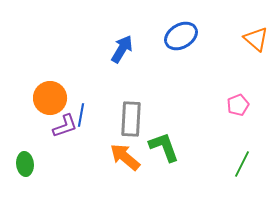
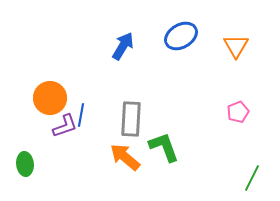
orange triangle: moved 20 px left, 7 px down; rotated 20 degrees clockwise
blue arrow: moved 1 px right, 3 px up
pink pentagon: moved 7 px down
green line: moved 10 px right, 14 px down
